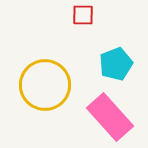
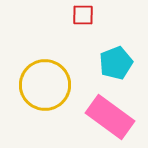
cyan pentagon: moved 1 px up
pink rectangle: rotated 12 degrees counterclockwise
